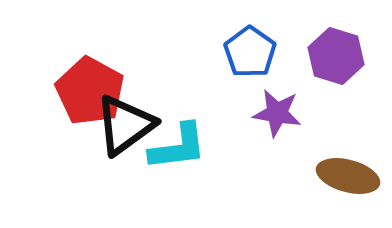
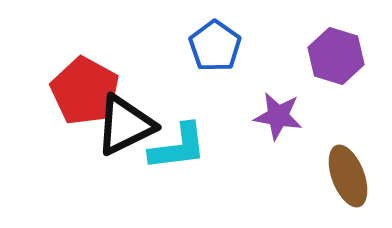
blue pentagon: moved 35 px left, 6 px up
red pentagon: moved 5 px left
purple star: moved 1 px right, 3 px down
black triangle: rotated 10 degrees clockwise
brown ellipse: rotated 54 degrees clockwise
